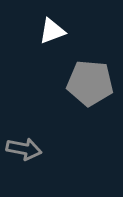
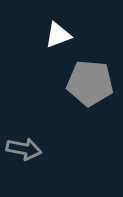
white triangle: moved 6 px right, 4 px down
